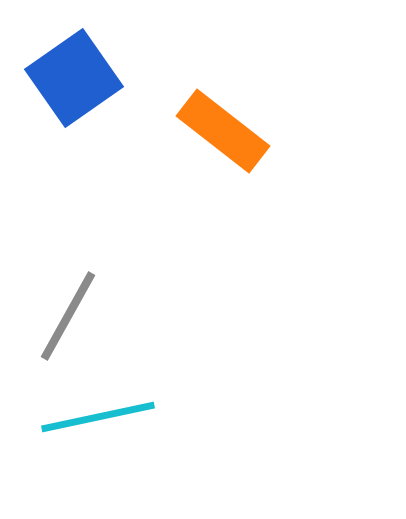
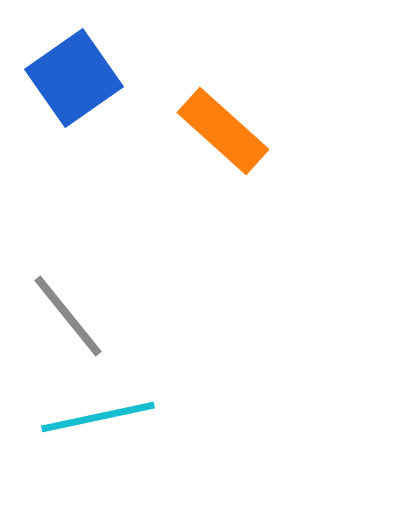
orange rectangle: rotated 4 degrees clockwise
gray line: rotated 68 degrees counterclockwise
